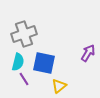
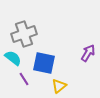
cyan semicircle: moved 5 px left, 4 px up; rotated 66 degrees counterclockwise
